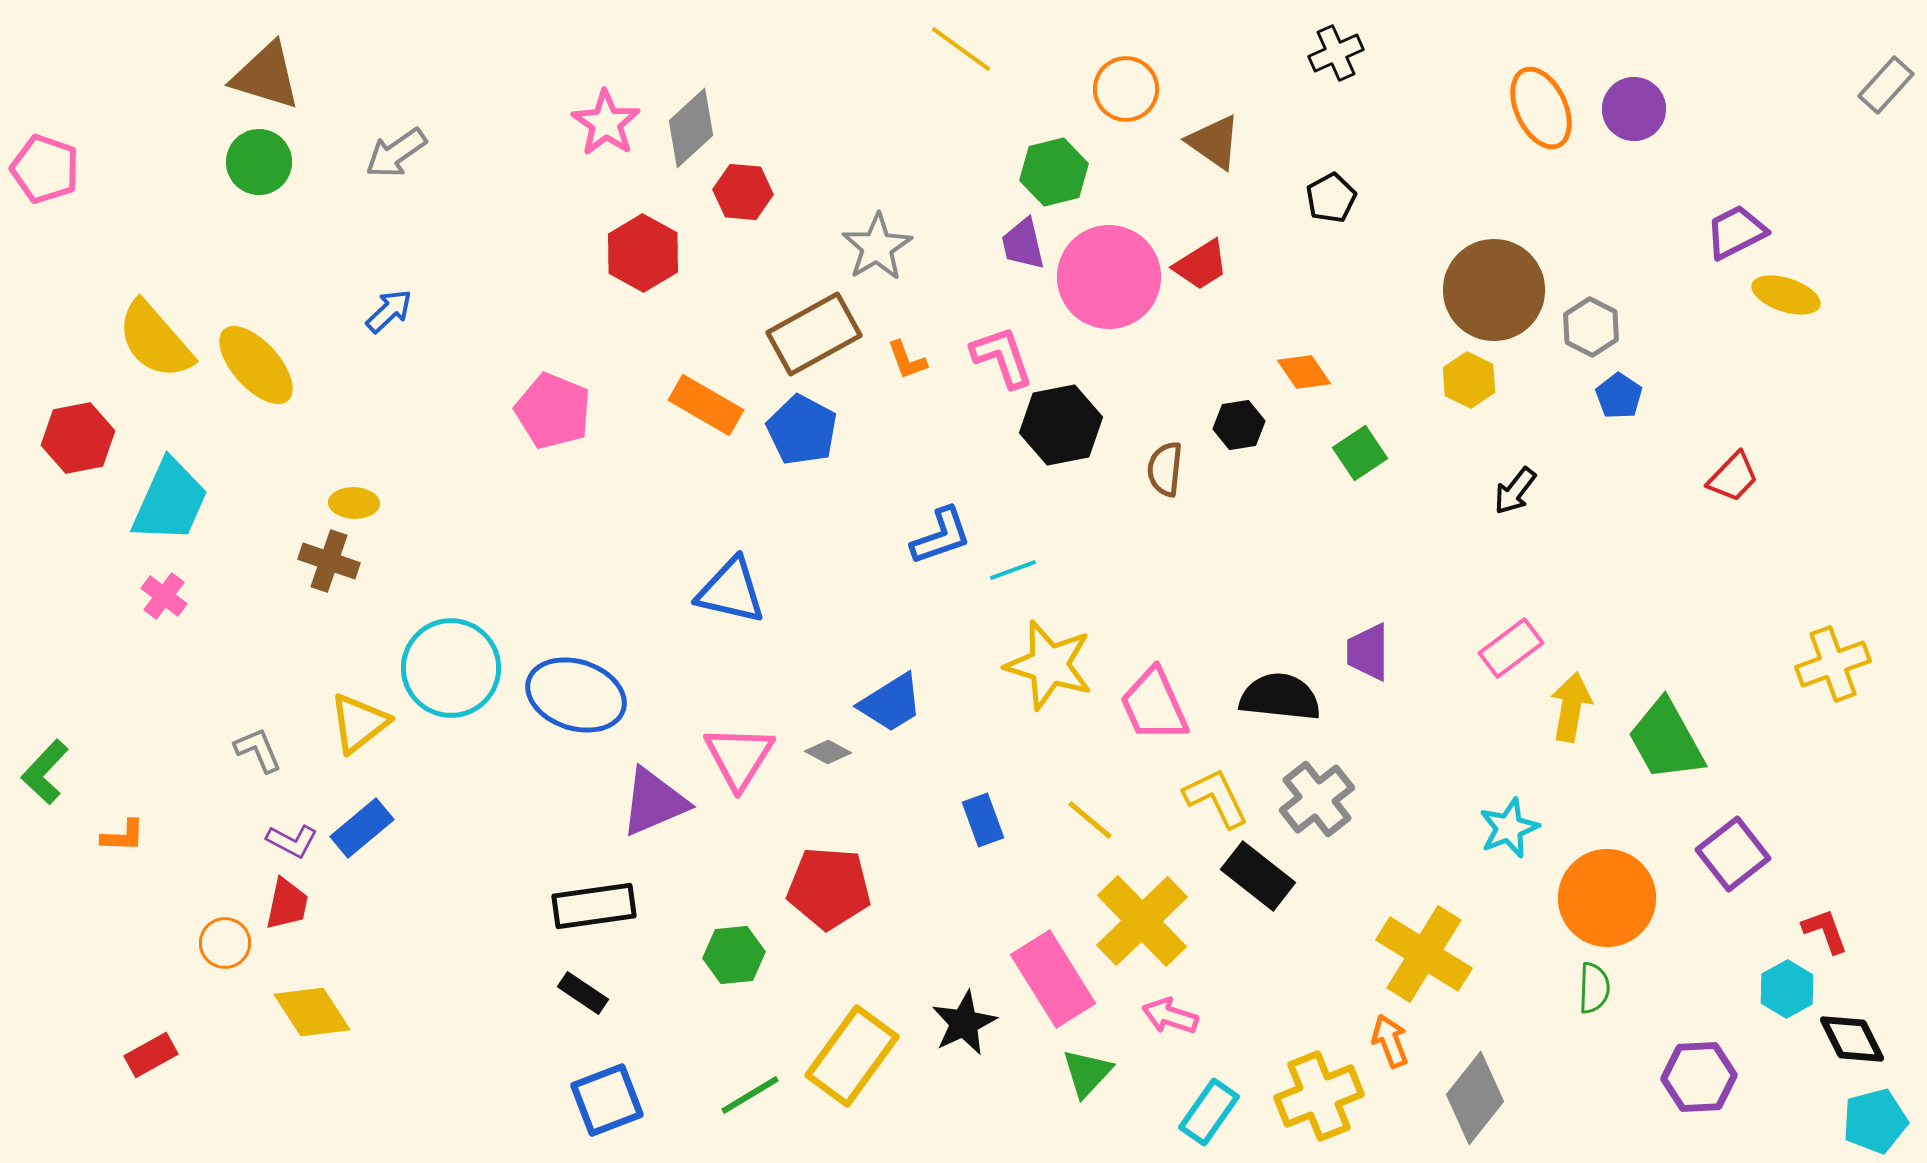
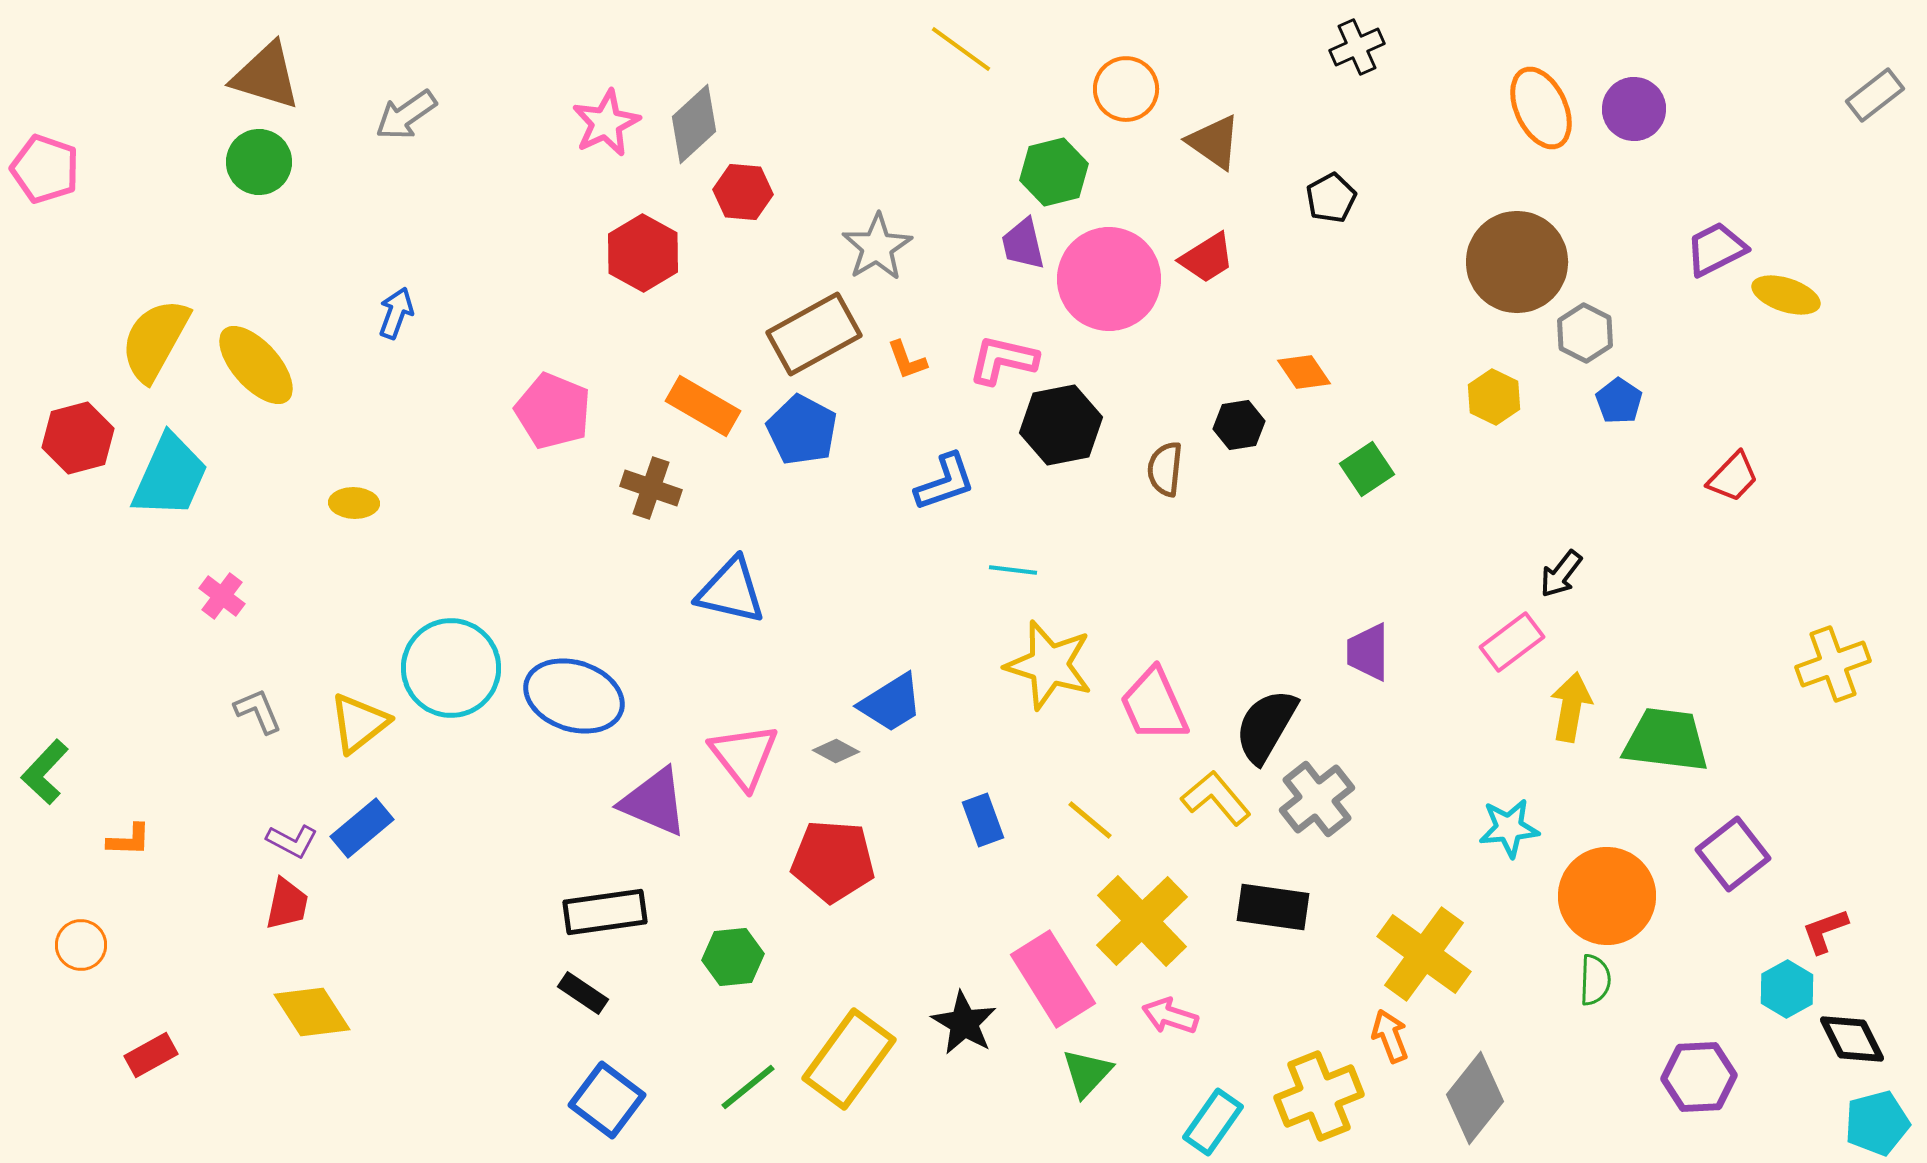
black cross at (1336, 53): moved 21 px right, 6 px up
gray rectangle at (1886, 85): moved 11 px left, 10 px down; rotated 10 degrees clockwise
pink star at (606, 123): rotated 12 degrees clockwise
gray diamond at (691, 128): moved 3 px right, 4 px up
gray arrow at (396, 153): moved 10 px right, 38 px up
purple trapezoid at (1736, 232): moved 20 px left, 17 px down
red trapezoid at (1201, 265): moved 6 px right, 7 px up
pink circle at (1109, 277): moved 2 px down
brown circle at (1494, 290): moved 23 px right, 28 px up
blue arrow at (389, 311): moved 7 px right, 2 px down; rotated 27 degrees counterclockwise
gray hexagon at (1591, 327): moved 6 px left, 6 px down
yellow semicircle at (155, 340): rotated 70 degrees clockwise
pink L-shape at (1002, 357): moved 1 px right, 3 px down; rotated 58 degrees counterclockwise
yellow hexagon at (1469, 380): moved 25 px right, 17 px down
blue pentagon at (1619, 396): moved 5 px down
orange rectangle at (706, 405): moved 3 px left, 1 px down
red hexagon at (78, 438): rotated 4 degrees counterclockwise
green square at (1360, 453): moved 7 px right, 16 px down
black arrow at (1515, 491): moved 46 px right, 83 px down
cyan trapezoid at (170, 501): moved 25 px up
blue L-shape at (941, 536): moved 4 px right, 54 px up
brown cross at (329, 561): moved 322 px right, 73 px up
cyan line at (1013, 570): rotated 27 degrees clockwise
pink cross at (164, 596): moved 58 px right
pink rectangle at (1511, 648): moved 1 px right, 6 px up
blue ellipse at (576, 695): moved 2 px left, 1 px down
black semicircle at (1280, 697): moved 14 px left, 29 px down; rotated 66 degrees counterclockwise
green trapezoid at (1666, 740): rotated 126 degrees clockwise
gray L-shape at (258, 750): moved 39 px up
gray diamond at (828, 752): moved 8 px right, 1 px up
pink triangle at (739, 757): moved 5 px right, 1 px up; rotated 10 degrees counterclockwise
yellow L-shape at (1216, 798): rotated 14 degrees counterclockwise
purple triangle at (654, 802): rotated 46 degrees clockwise
cyan star at (1509, 828): rotated 16 degrees clockwise
orange L-shape at (123, 836): moved 6 px right, 4 px down
black rectangle at (1258, 876): moved 15 px right, 31 px down; rotated 30 degrees counterclockwise
red pentagon at (829, 888): moved 4 px right, 27 px up
orange circle at (1607, 898): moved 2 px up
black rectangle at (594, 906): moved 11 px right, 6 px down
red L-shape at (1825, 931): rotated 90 degrees counterclockwise
orange circle at (225, 943): moved 144 px left, 2 px down
yellow cross at (1424, 954): rotated 4 degrees clockwise
green hexagon at (734, 955): moved 1 px left, 2 px down
green semicircle at (1594, 988): moved 1 px right, 8 px up
black star at (964, 1023): rotated 16 degrees counterclockwise
orange arrow at (1390, 1041): moved 5 px up
yellow rectangle at (852, 1056): moved 3 px left, 3 px down
green line at (750, 1095): moved 2 px left, 8 px up; rotated 8 degrees counterclockwise
blue square at (607, 1100): rotated 32 degrees counterclockwise
cyan rectangle at (1209, 1112): moved 4 px right, 10 px down
cyan pentagon at (1875, 1121): moved 2 px right, 2 px down
